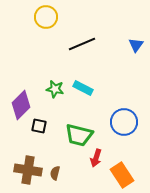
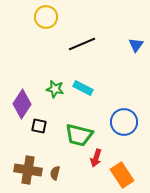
purple diamond: moved 1 px right, 1 px up; rotated 12 degrees counterclockwise
